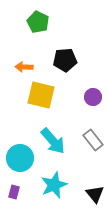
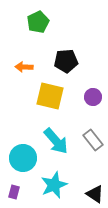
green pentagon: rotated 20 degrees clockwise
black pentagon: moved 1 px right, 1 px down
yellow square: moved 9 px right, 1 px down
cyan arrow: moved 3 px right
cyan circle: moved 3 px right
black triangle: rotated 18 degrees counterclockwise
